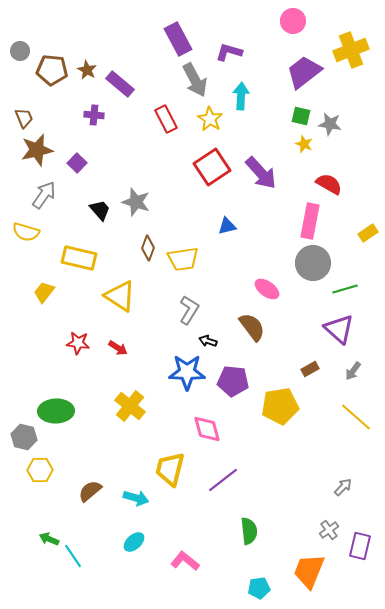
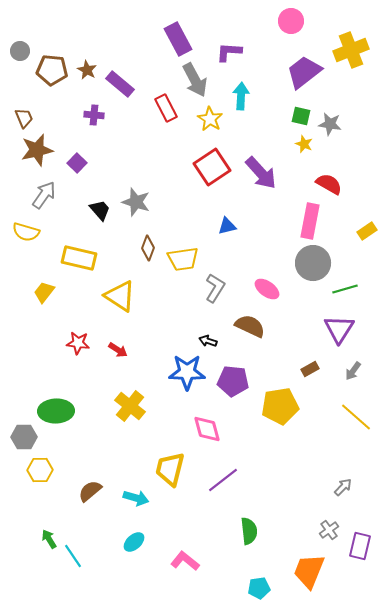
pink circle at (293, 21): moved 2 px left
purple L-shape at (229, 52): rotated 12 degrees counterclockwise
red rectangle at (166, 119): moved 11 px up
yellow rectangle at (368, 233): moved 1 px left, 2 px up
gray L-shape at (189, 310): moved 26 px right, 22 px up
brown semicircle at (252, 327): moved 2 px left, 1 px up; rotated 28 degrees counterclockwise
purple triangle at (339, 329): rotated 20 degrees clockwise
red arrow at (118, 348): moved 2 px down
gray hexagon at (24, 437): rotated 15 degrees counterclockwise
green arrow at (49, 539): rotated 36 degrees clockwise
